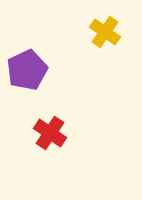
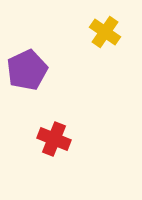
red cross: moved 4 px right, 6 px down; rotated 12 degrees counterclockwise
